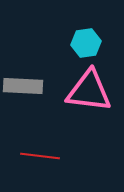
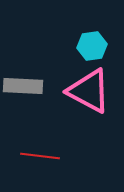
cyan hexagon: moved 6 px right, 3 px down
pink triangle: rotated 21 degrees clockwise
